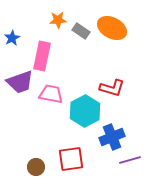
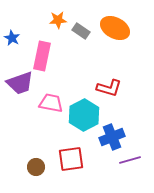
orange ellipse: moved 3 px right
blue star: rotated 14 degrees counterclockwise
purple trapezoid: moved 1 px down
red L-shape: moved 3 px left
pink trapezoid: moved 9 px down
cyan hexagon: moved 1 px left, 4 px down
